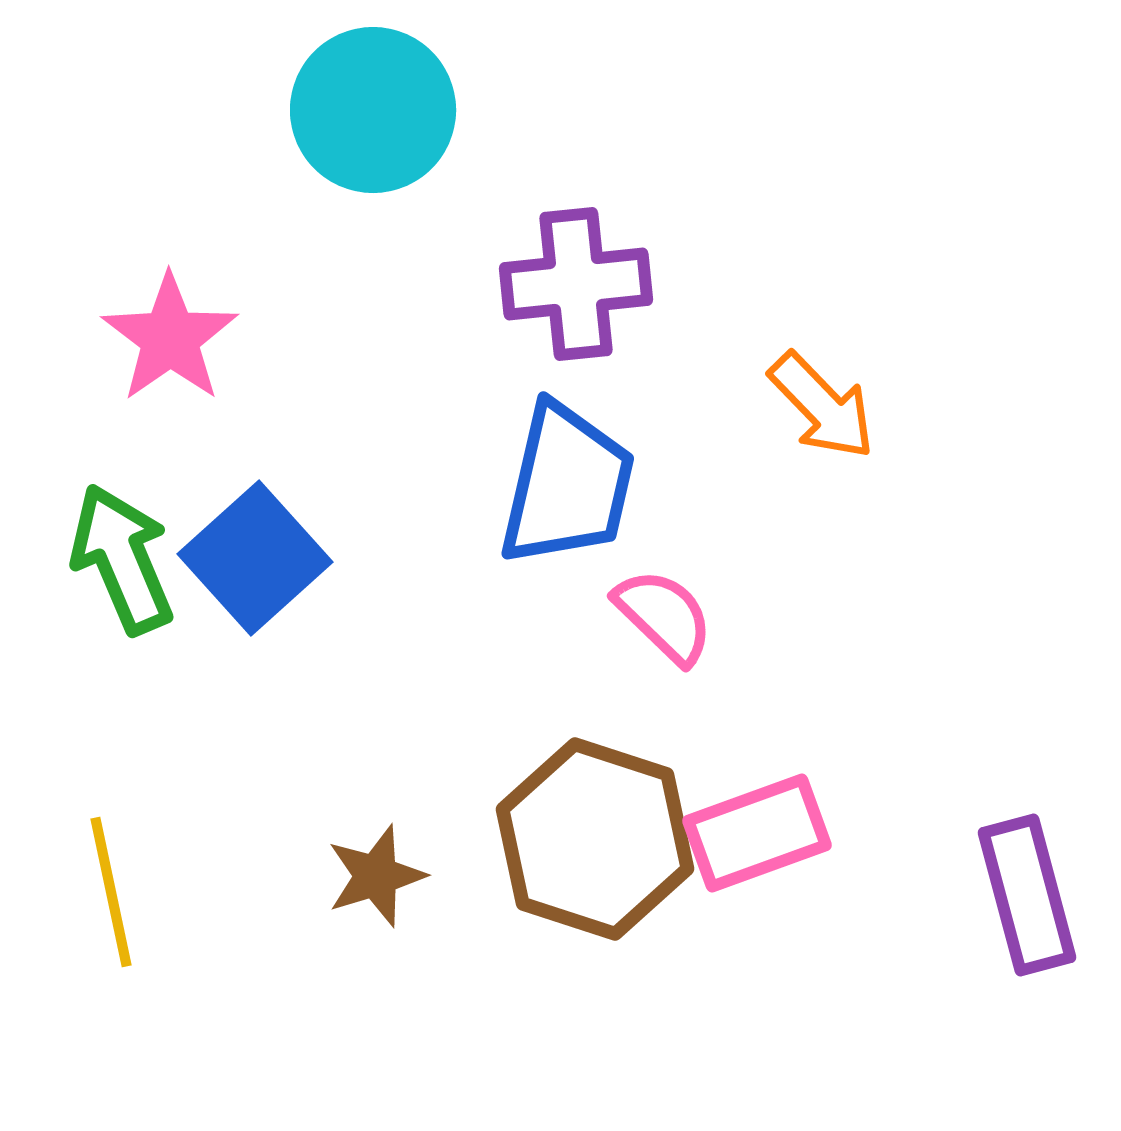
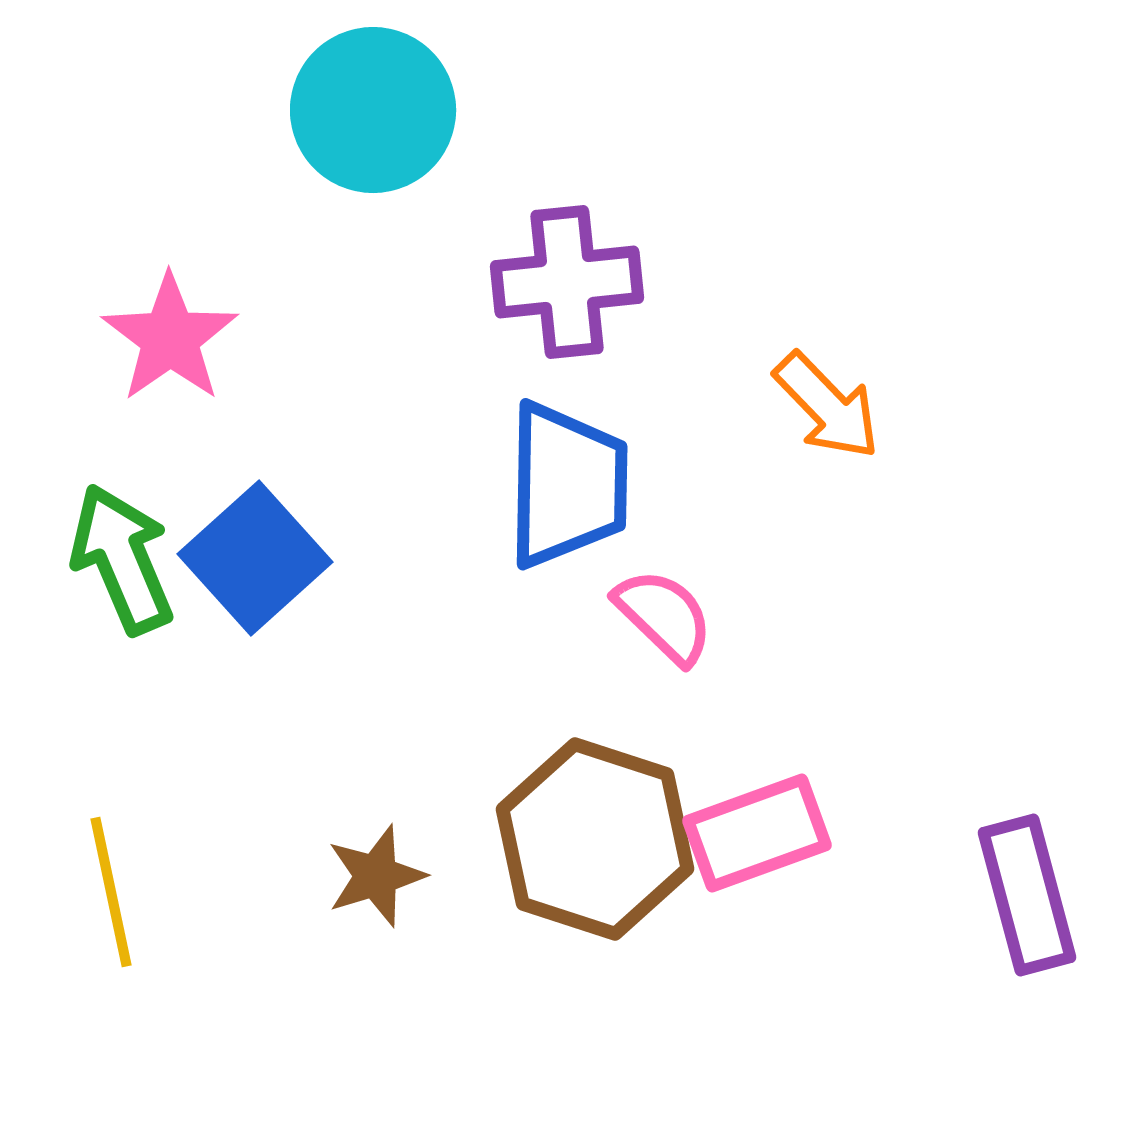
purple cross: moved 9 px left, 2 px up
orange arrow: moved 5 px right
blue trapezoid: rotated 12 degrees counterclockwise
